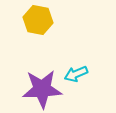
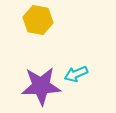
purple star: moved 1 px left, 3 px up
